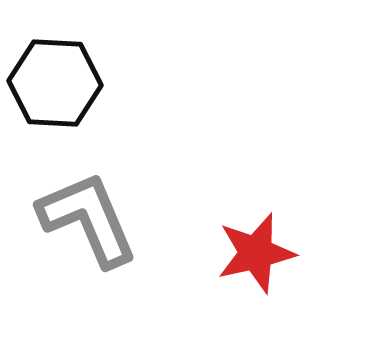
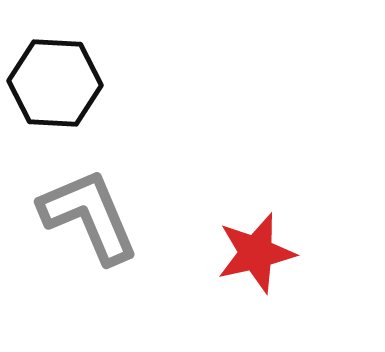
gray L-shape: moved 1 px right, 3 px up
